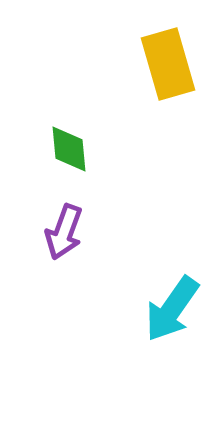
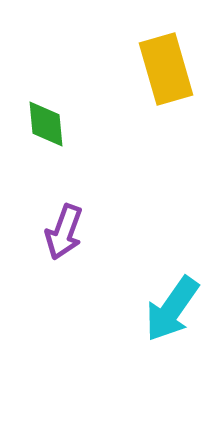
yellow rectangle: moved 2 px left, 5 px down
green diamond: moved 23 px left, 25 px up
